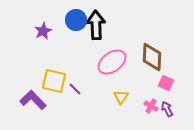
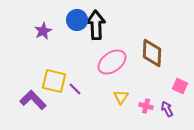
blue circle: moved 1 px right
brown diamond: moved 4 px up
pink square: moved 14 px right, 3 px down
pink cross: moved 5 px left; rotated 16 degrees counterclockwise
